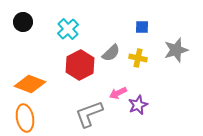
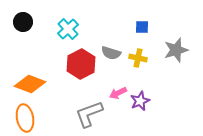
gray semicircle: rotated 60 degrees clockwise
red hexagon: moved 1 px right, 1 px up
purple star: moved 2 px right, 4 px up
